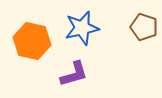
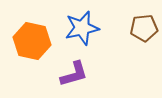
brown pentagon: moved 1 px down; rotated 24 degrees counterclockwise
